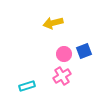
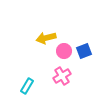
yellow arrow: moved 7 px left, 15 px down
pink circle: moved 3 px up
cyan rectangle: rotated 42 degrees counterclockwise
